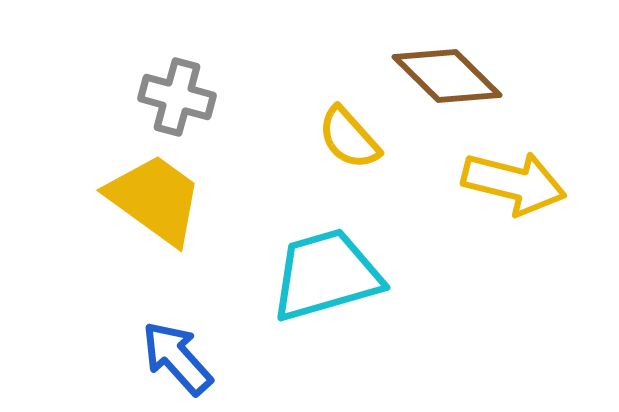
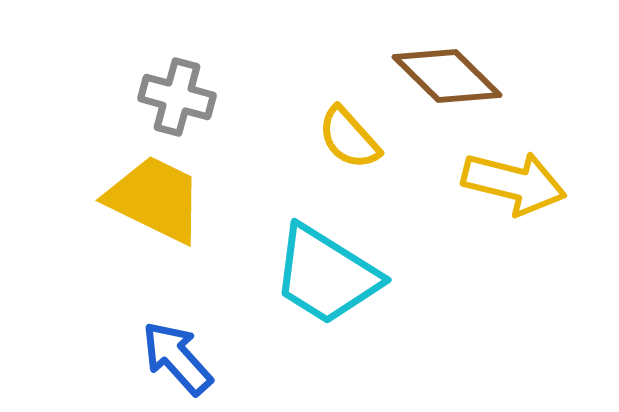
yellow trapezoid: rotated 10 degrees counterclockwise
cyan trapezoid: rotated 132 degrees counterclockwise
